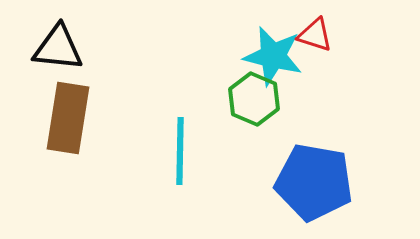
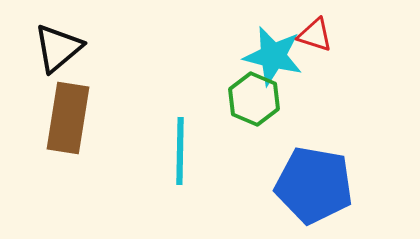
black triangle: rotated 46 degrees counterclockwise
blue pentagon: moved 3 px down
